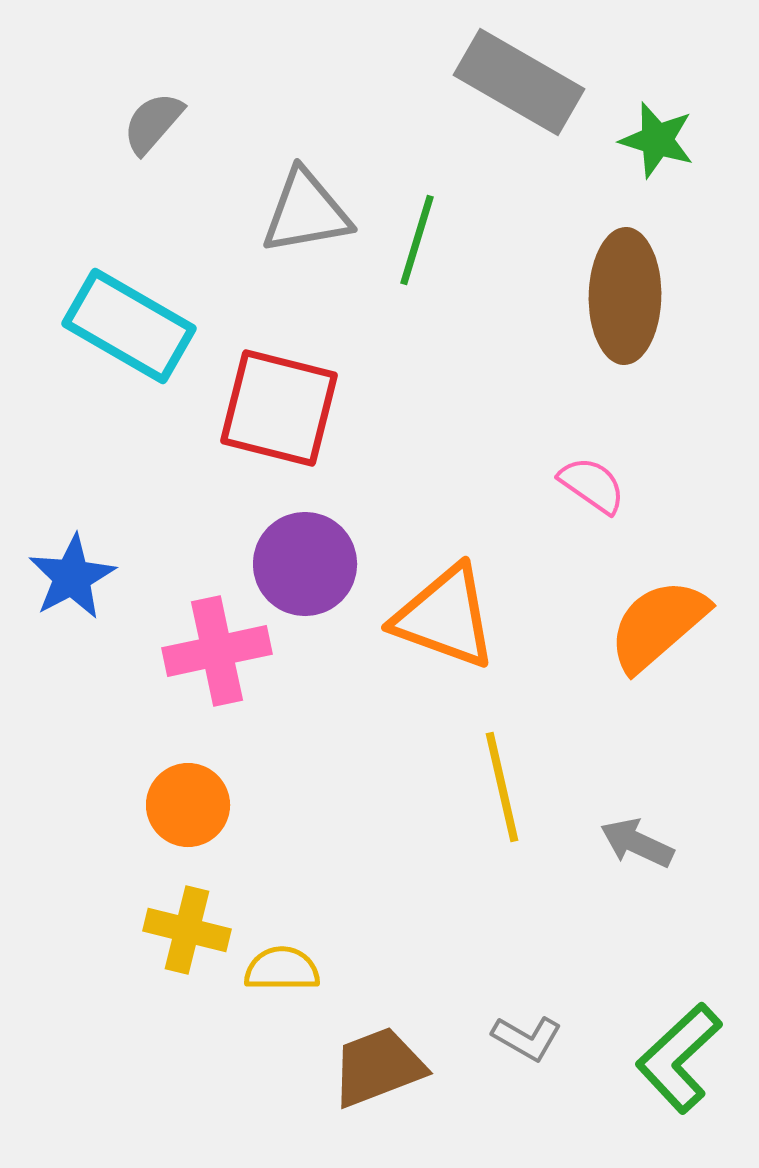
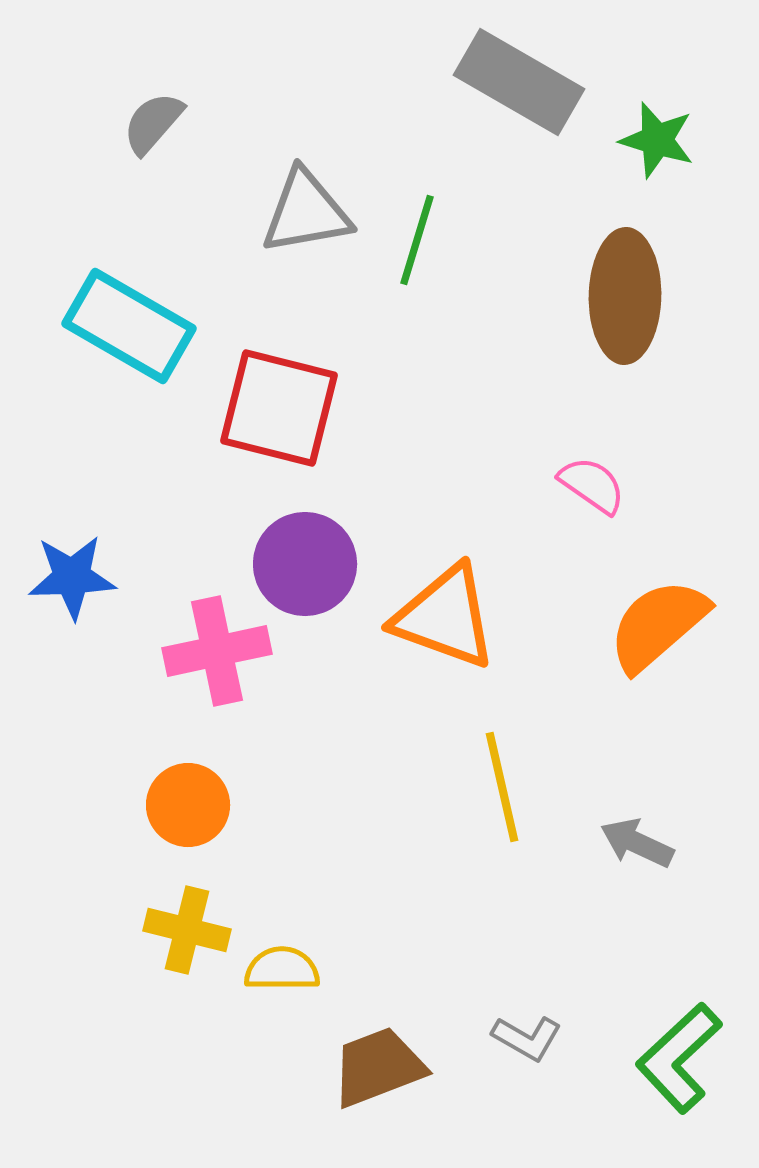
blue star: rotated 26 degrees clockwise
